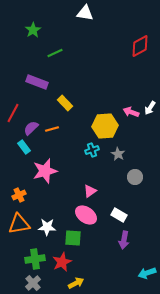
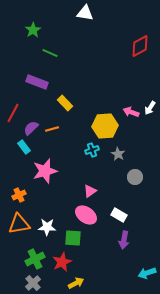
green line: moved 5 px left; rotated 49 degrees clockwise
green cross: rotated 18 degrees counterclockwise
